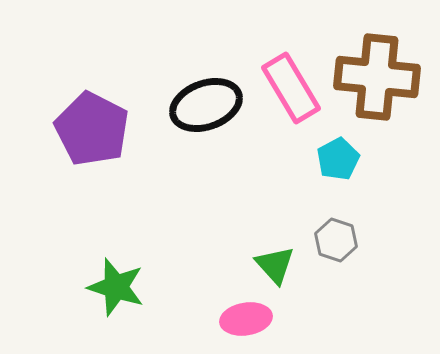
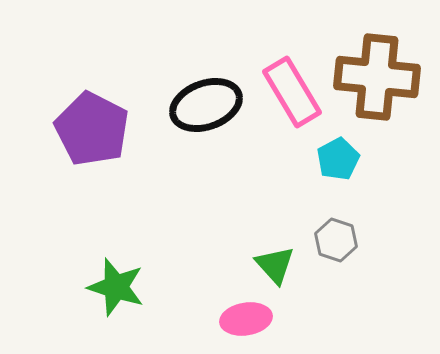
pink rectangle: moved 1 px right, 4 px down
